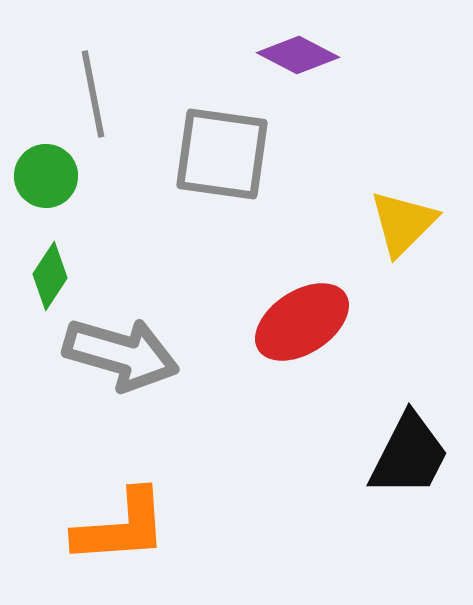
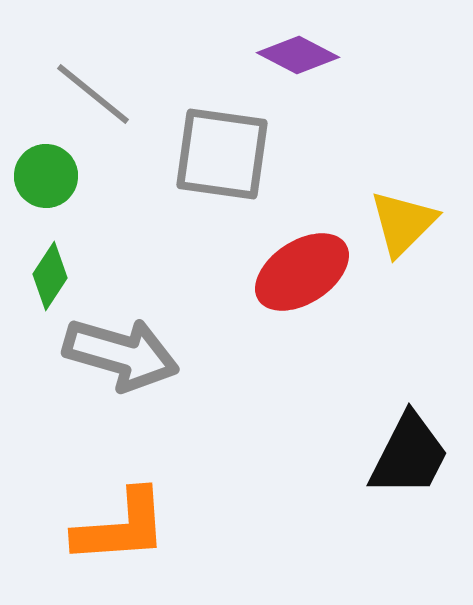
gray line: rotated 40 degrees counterclockwise
red ellipse: moved 50 px up
